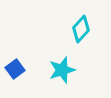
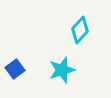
cyan diamond: moved 1 px left, 1 px down
